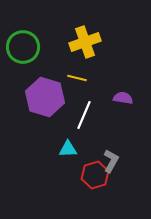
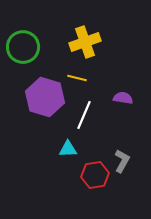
gray L-shape: moved 11 px right
red hexagon: rotated 8 degrees clockwise
